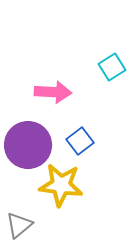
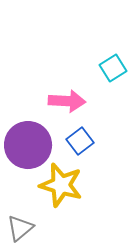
cyan square: moved 1 px right, 1 px down
pink arrow: moved 14 px right, 9 px down
yellow star: rotated 9 degrees clockwise
gray triangle: moved 1 px right, 3 px down
